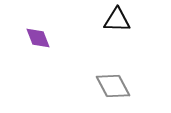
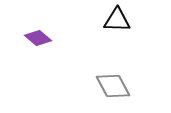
purple diamond: rotated 28 degrees counterclockwise
